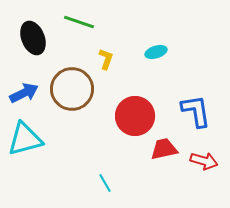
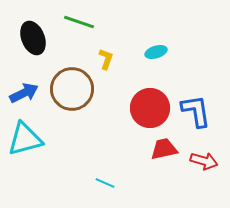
red circle: moved 15 px right, 8 px up
cyan line: rotated 36 degrees counterclockwise
